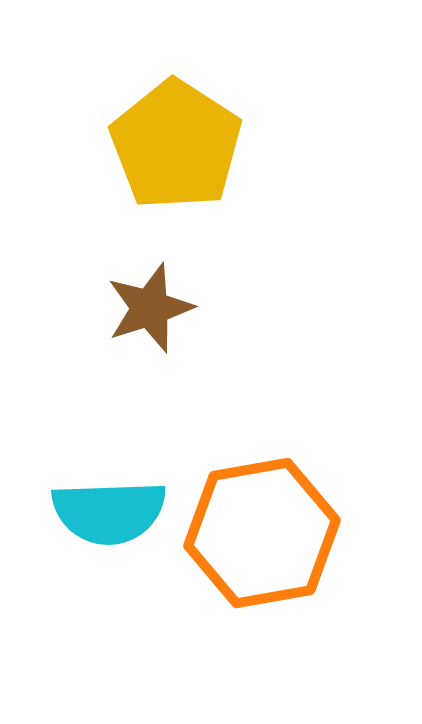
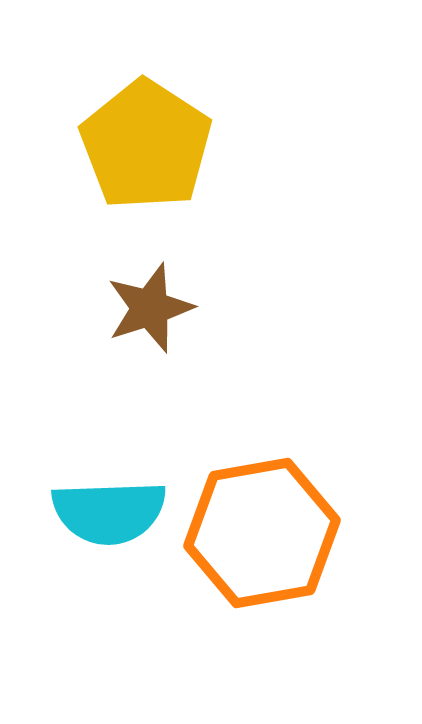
yellow pentagon: moved 30 px left
